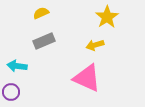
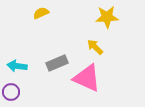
yellow star: rotated 30 degrees clockwise
gray rectangle: moved 13 px right, 22 px down
yellow arrow: moved 2 px down; rotated 60 degrees clockwise
